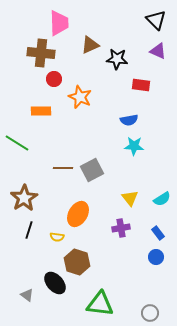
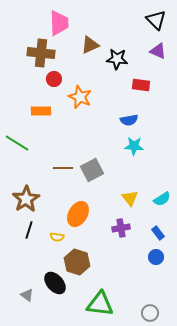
brown star: moved 2 px right, 1 px down
